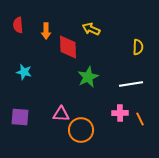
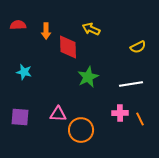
red semicircle: rotated 91 degrees clockwise
yellow semicircle: rotated 63 degrees clockwise
pink triangle: moved 3 px left
